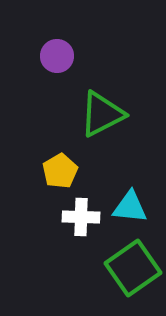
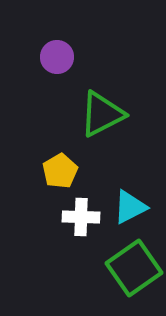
purple circle: moved 1 px down
cyan triangle: rotated 33 degrees counterclockwise
green square: moved 1 px right
